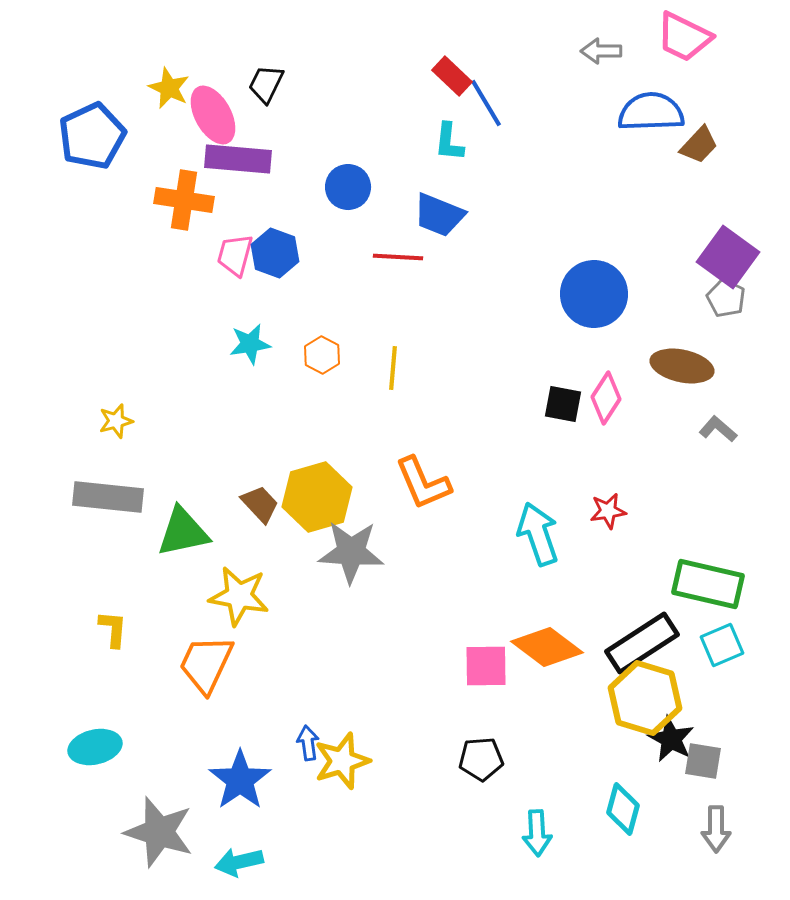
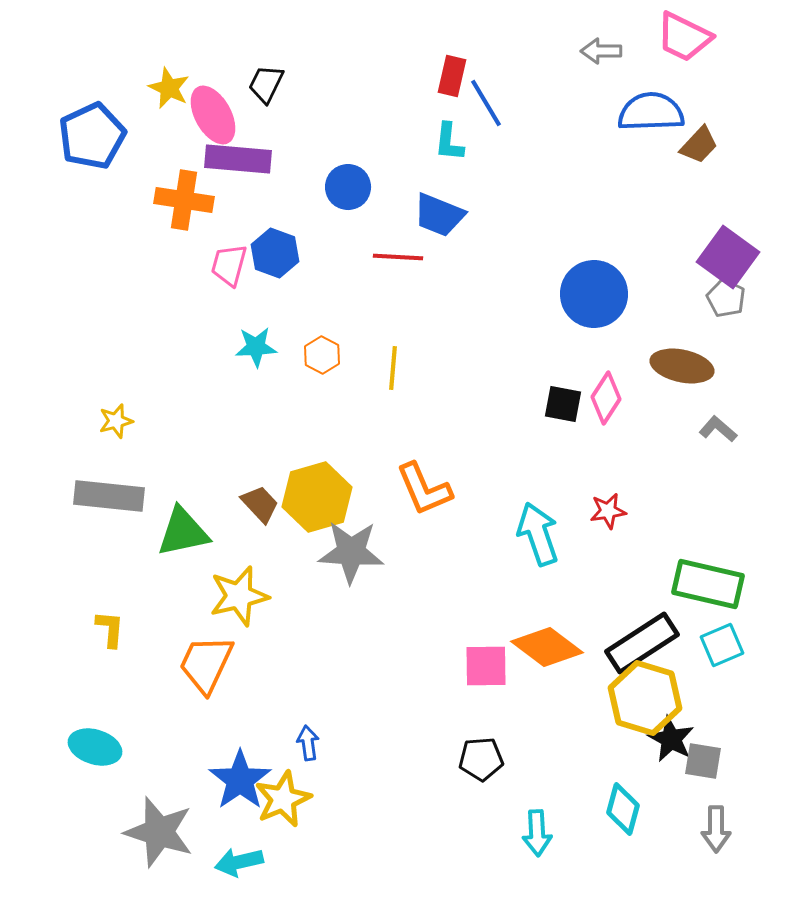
red rectangle at (452, 76): rotated 60 degrees clockwise
pink trapezoid at (235, 255): moved 6 px left, 10 px down
cyan star at (250, 344): moved 6 px right, 3 px down; rotated 6 degrees clockwise
orange L-shape at (423, 483): moved 1 px right, 6 px down
gray rectangle at (108, 497): moved 1 px right, 1 px up
yellow star at (239, 596): rotated 24 degrees counterclockwise
yellow L-shape at (113, 629): moved 3 px left
cyan ellipse at (95, 747): rotated 30 degrees clockwise
yellow star at (342, 761): moved 59 px left, 38 px down; rotated 6 degrees counterclockwise
